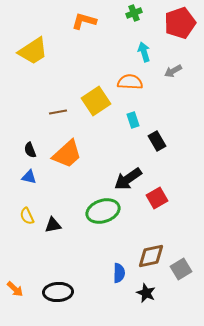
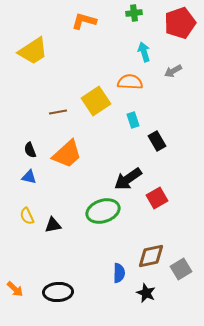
green cross: rotated 14 degrees clockwise
